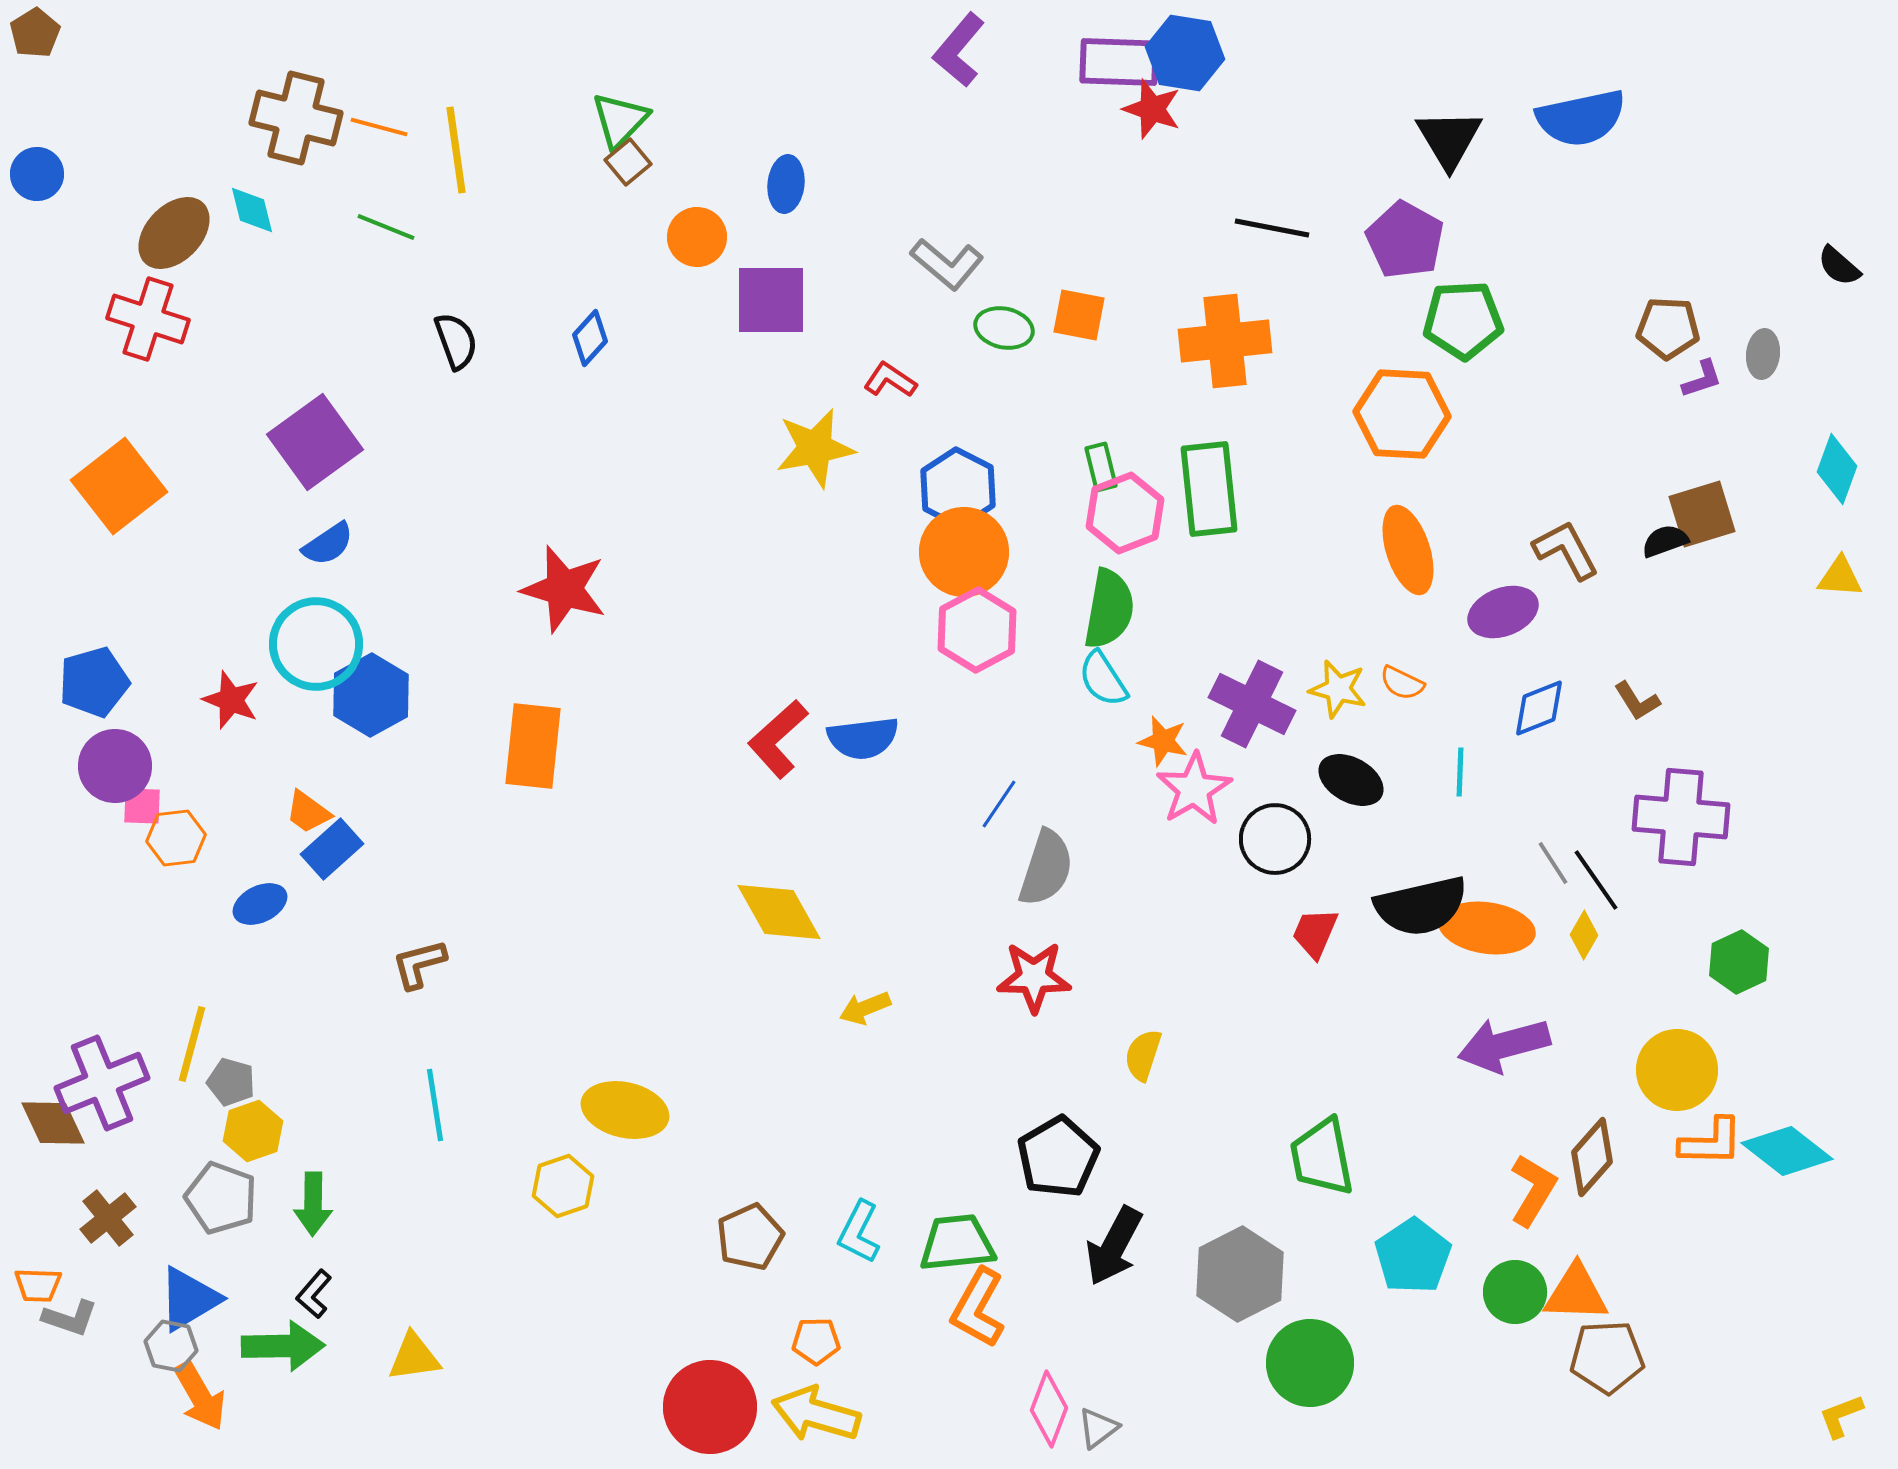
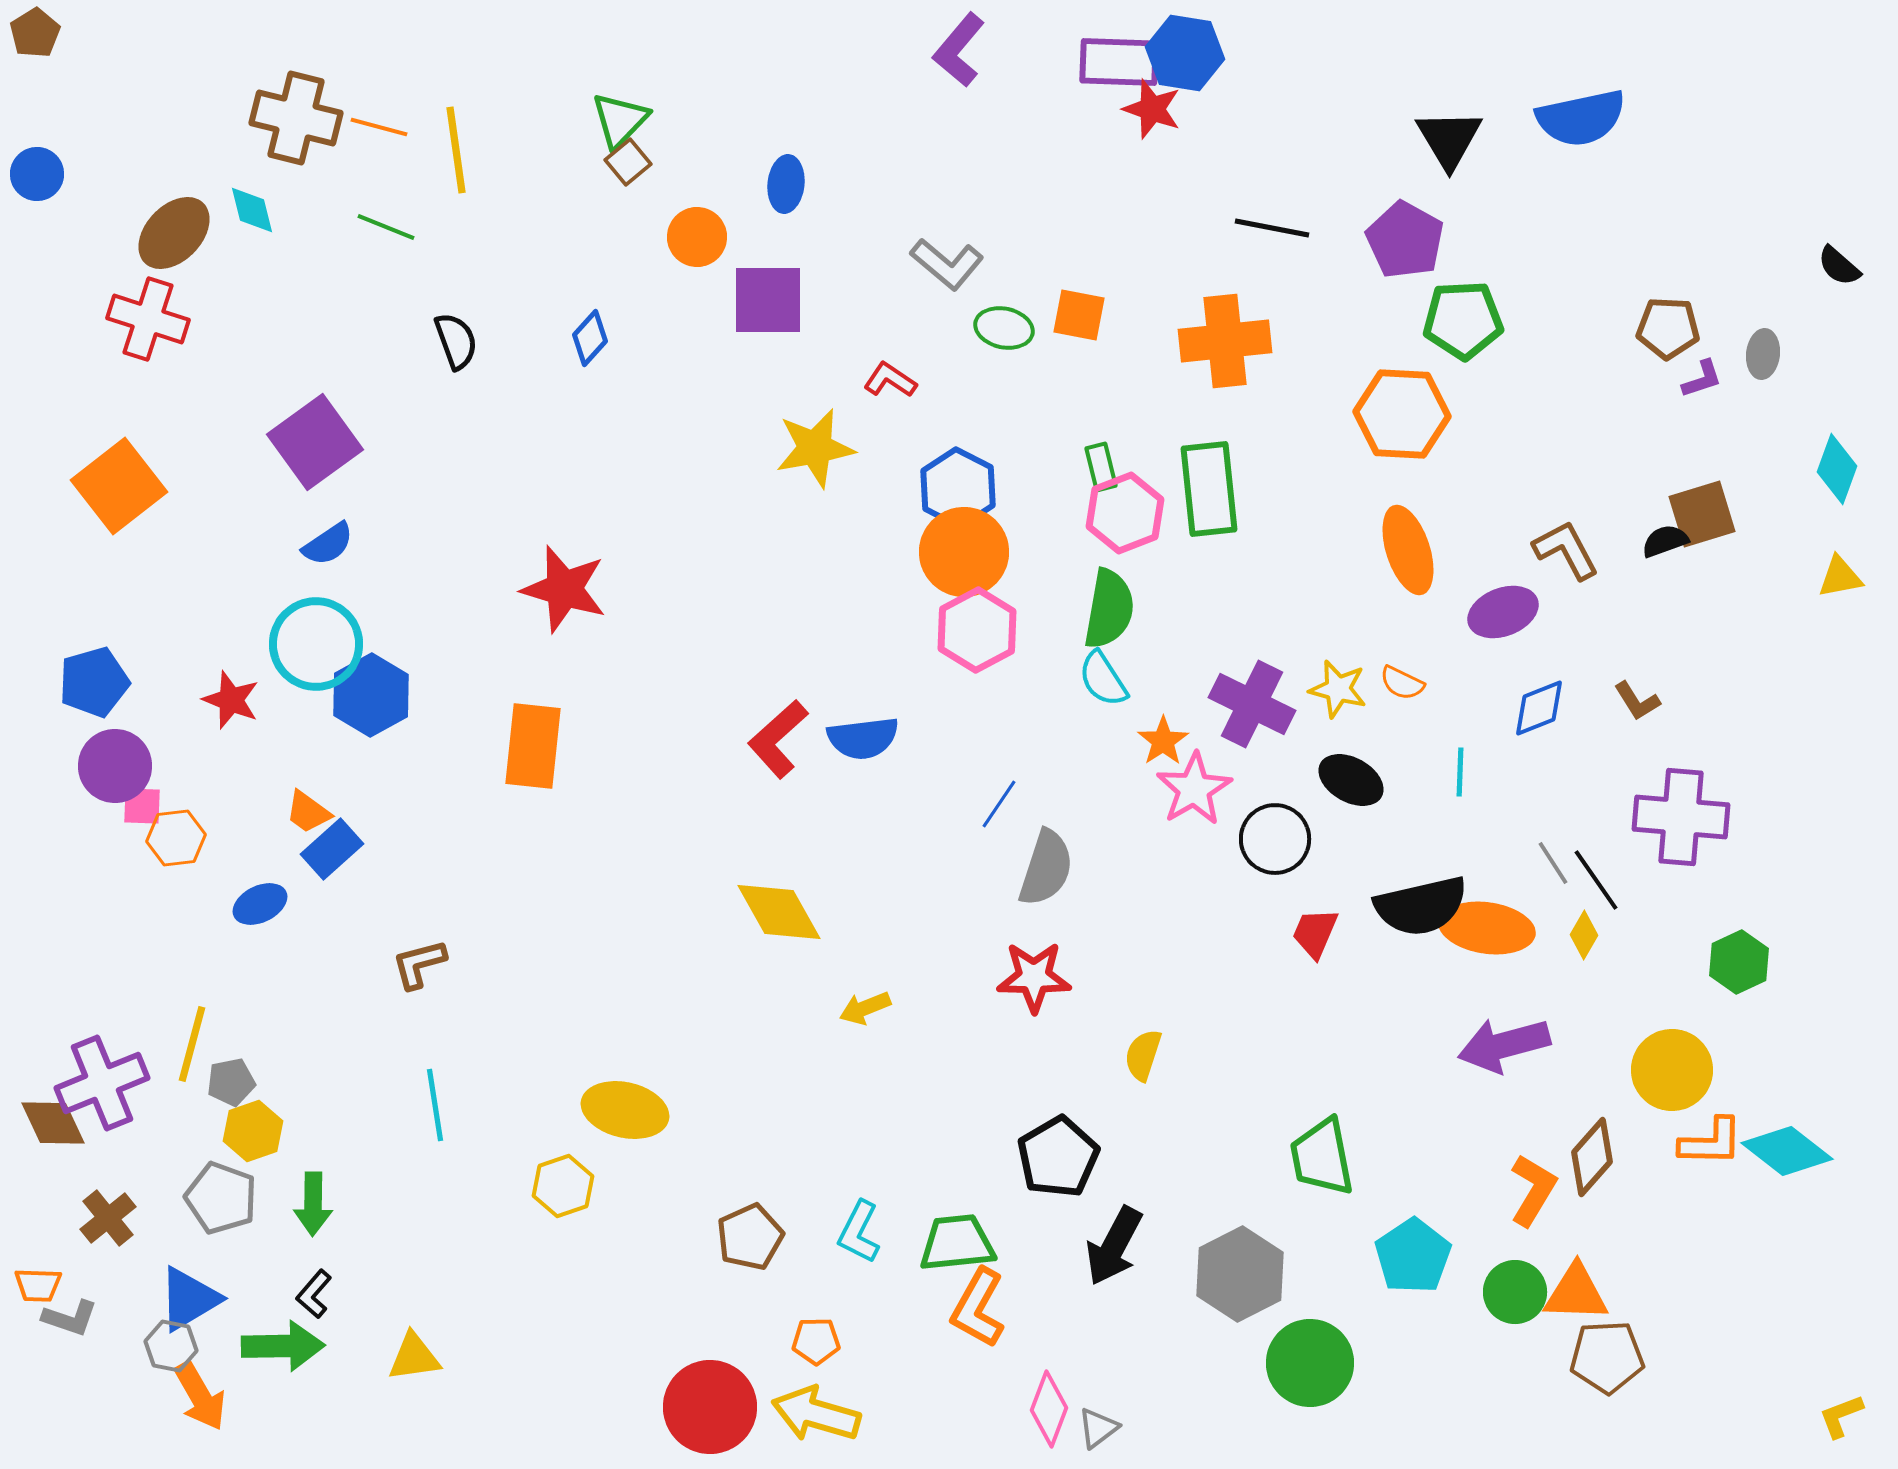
purple square at (771, 300): moved 3 px left
yellow triangle at (1840, 577): rotated 15 degrees counterclockwise
orange star at (1163, 741): rotated 24 degrees clockwise
yellow circle at (1677, 1070): moved 5 px left
gray pentagon at (231, 1082): rotated 27 degrees counterclockwise
